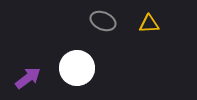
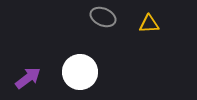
gray ellipse: moved 4 px up
white circle: moved 3 px right, 4 px down
